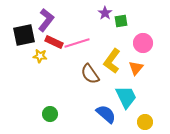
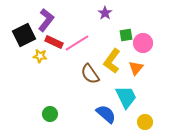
green square: moved 5 px right, 14 px down
black square: rotated 15 degrees counterclockwise
pink line: rotated 15 degrees counterclockwise
